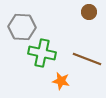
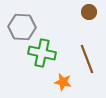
brown line: rotated 48 degrees clockwise
orange star: moved 2 px right, 1 px down
